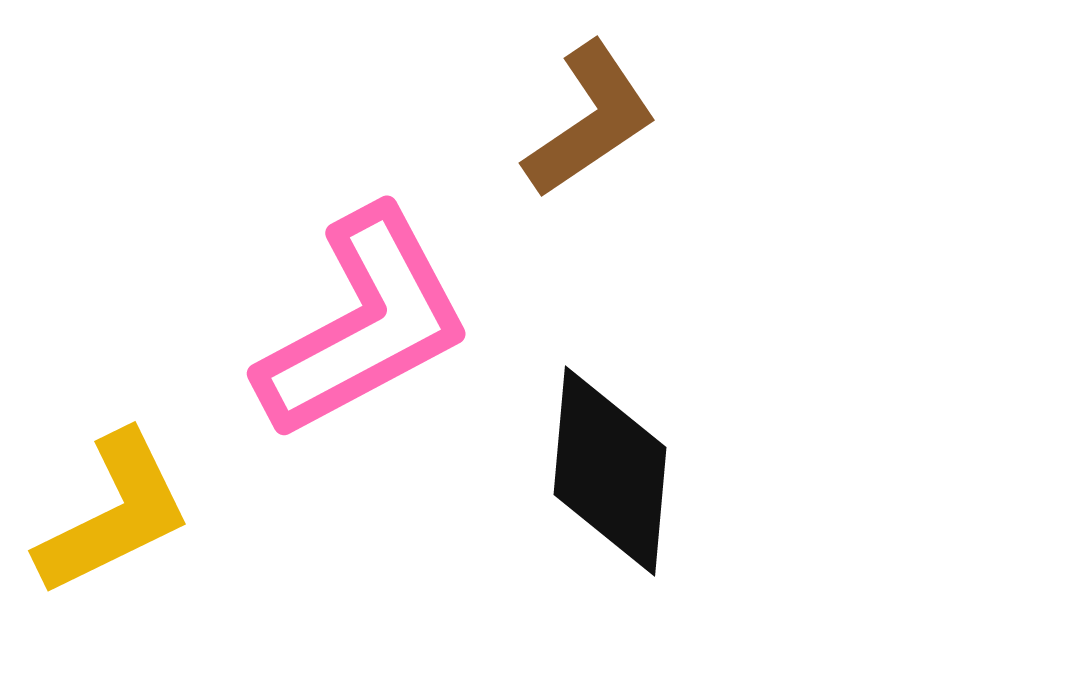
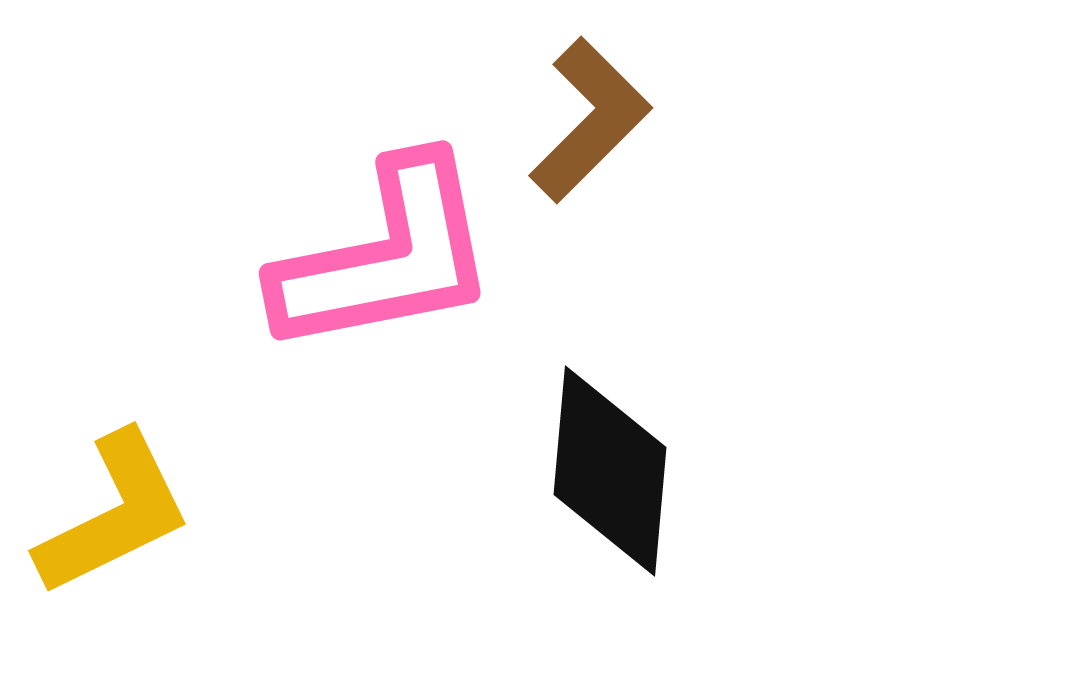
brown L-shape: rotated 11 degrees counterclockwise
pink L-shape: moved 22 px right, 67 px up; rotated 17 degrees clockwise
